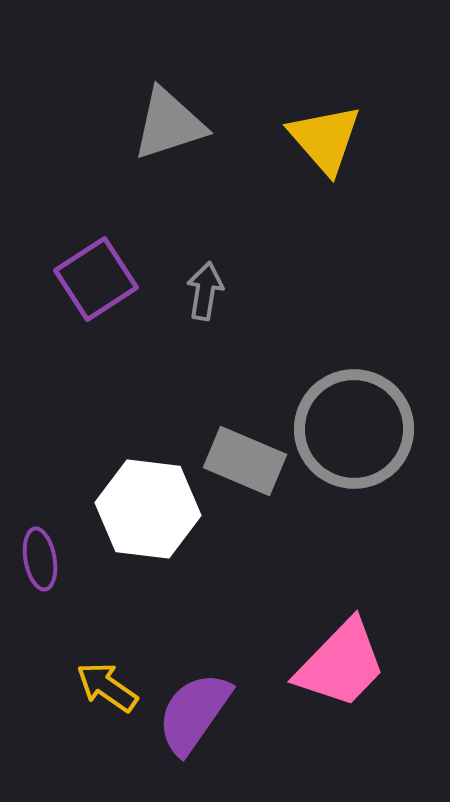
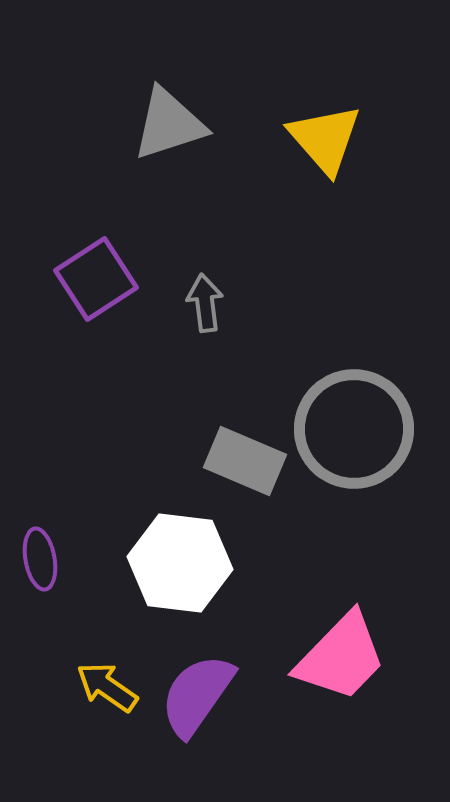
gray arrow: moved 12 px down; rotated 16 degrees counterclockwise
white hexagon: moved 32 px right, 54 px down
pink trapezoid: moved 7 px up
purple semicircle: moved 3 px right, 18 px up
